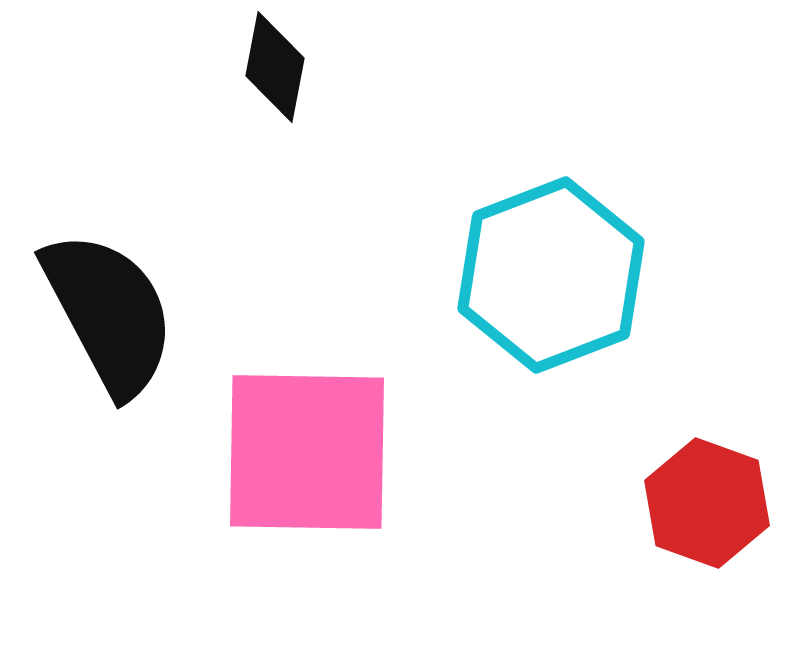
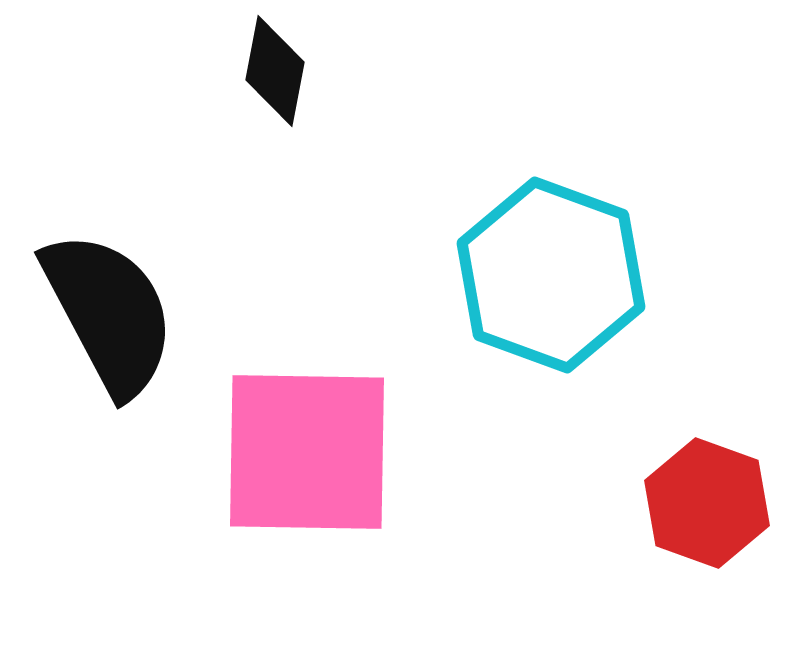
black diamond: moved 4 px down
cyan hexagon: rotated 19 degrees counterclockwise
